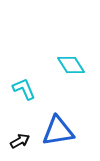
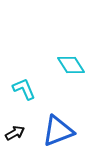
blue triangle: rotated 12 degrees counterclockwise
black arrow: moved 5 px left, 8 px up
